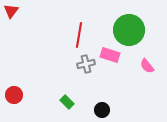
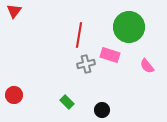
red triangle: moved 3 px right
green circle: moved 3 px up
